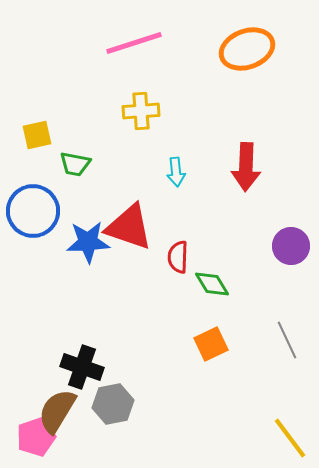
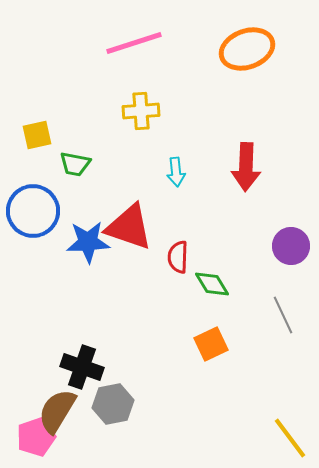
gray line: moved 4 px left, 25 px up
